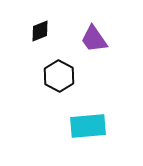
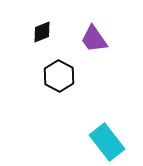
black diamond: moved 2 px right, 1 px down
cyan rectangle: moved 19 px right, 16 px down; rotated 57 degrees clockwise
